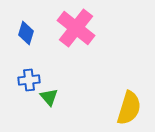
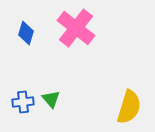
blue cross: moved 6 px left, 22 px down
green triangle: moved 2 px right, 2 px down
yellow semicircle: moved 1 px up
